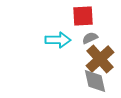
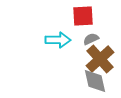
gray semicircle: moved 1 px right, 1 px down
